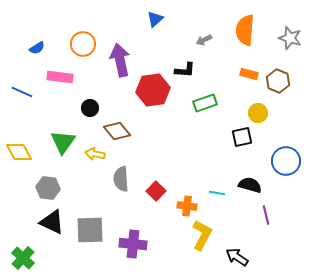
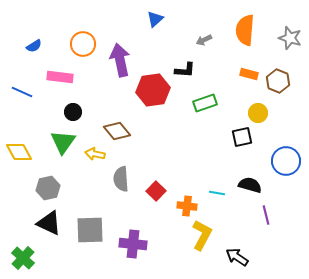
blue semicircle: moved 3 px left, 2 px up
black circle: moved 17 px left, 4 px down
gray hexagon: rotated 20 degrees counterclockwise
black triangle: moved 3 px left, 1 px down
